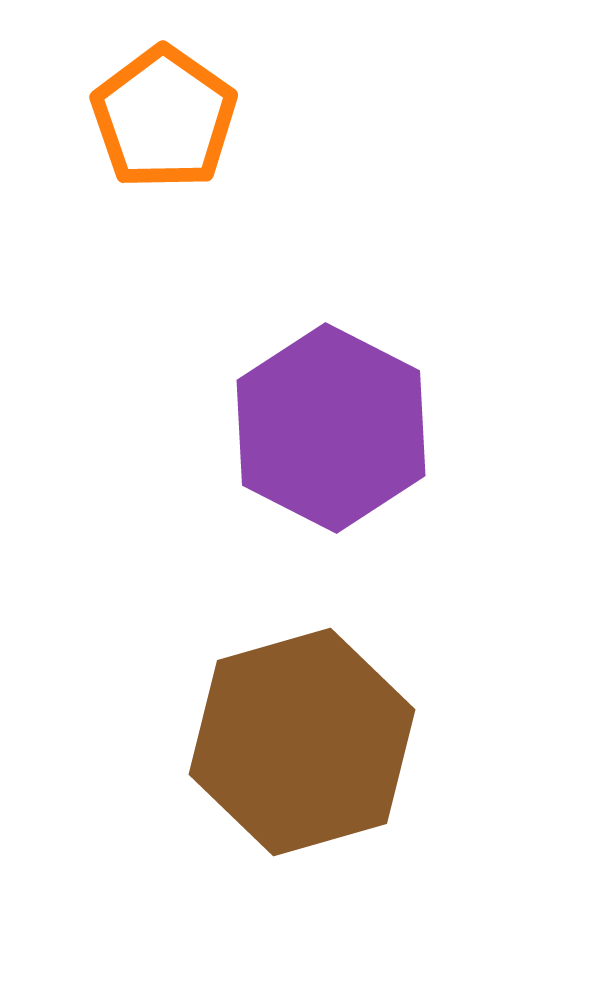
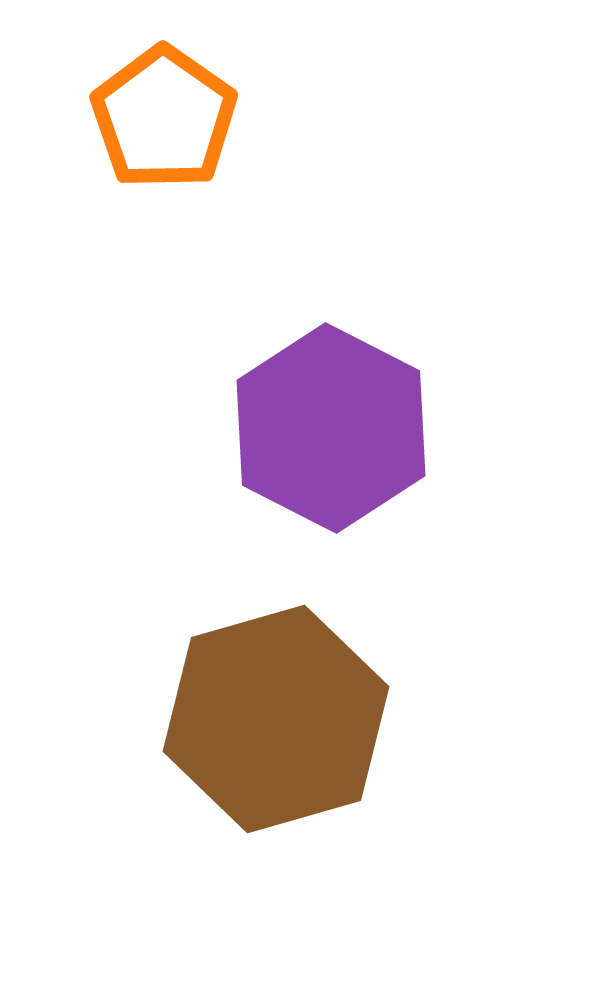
brown hexagon: moved 26 px left, 23 px up
